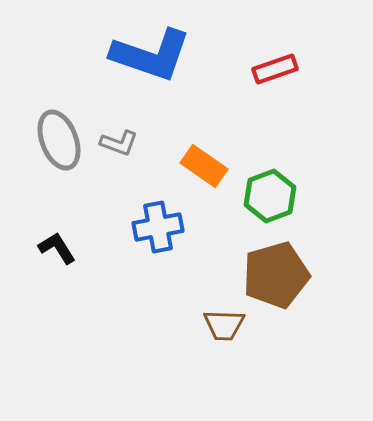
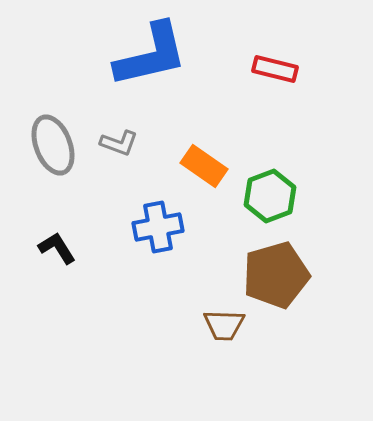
blue L-shape: rotated 32 degrees counterclockwise
red rectangle: rotated 33 degrees clockwise
gray ellipse: moved 6 px left, 5 px down
